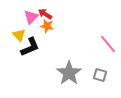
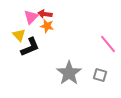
red arrow: rotated 24 degrees counterclockwise
